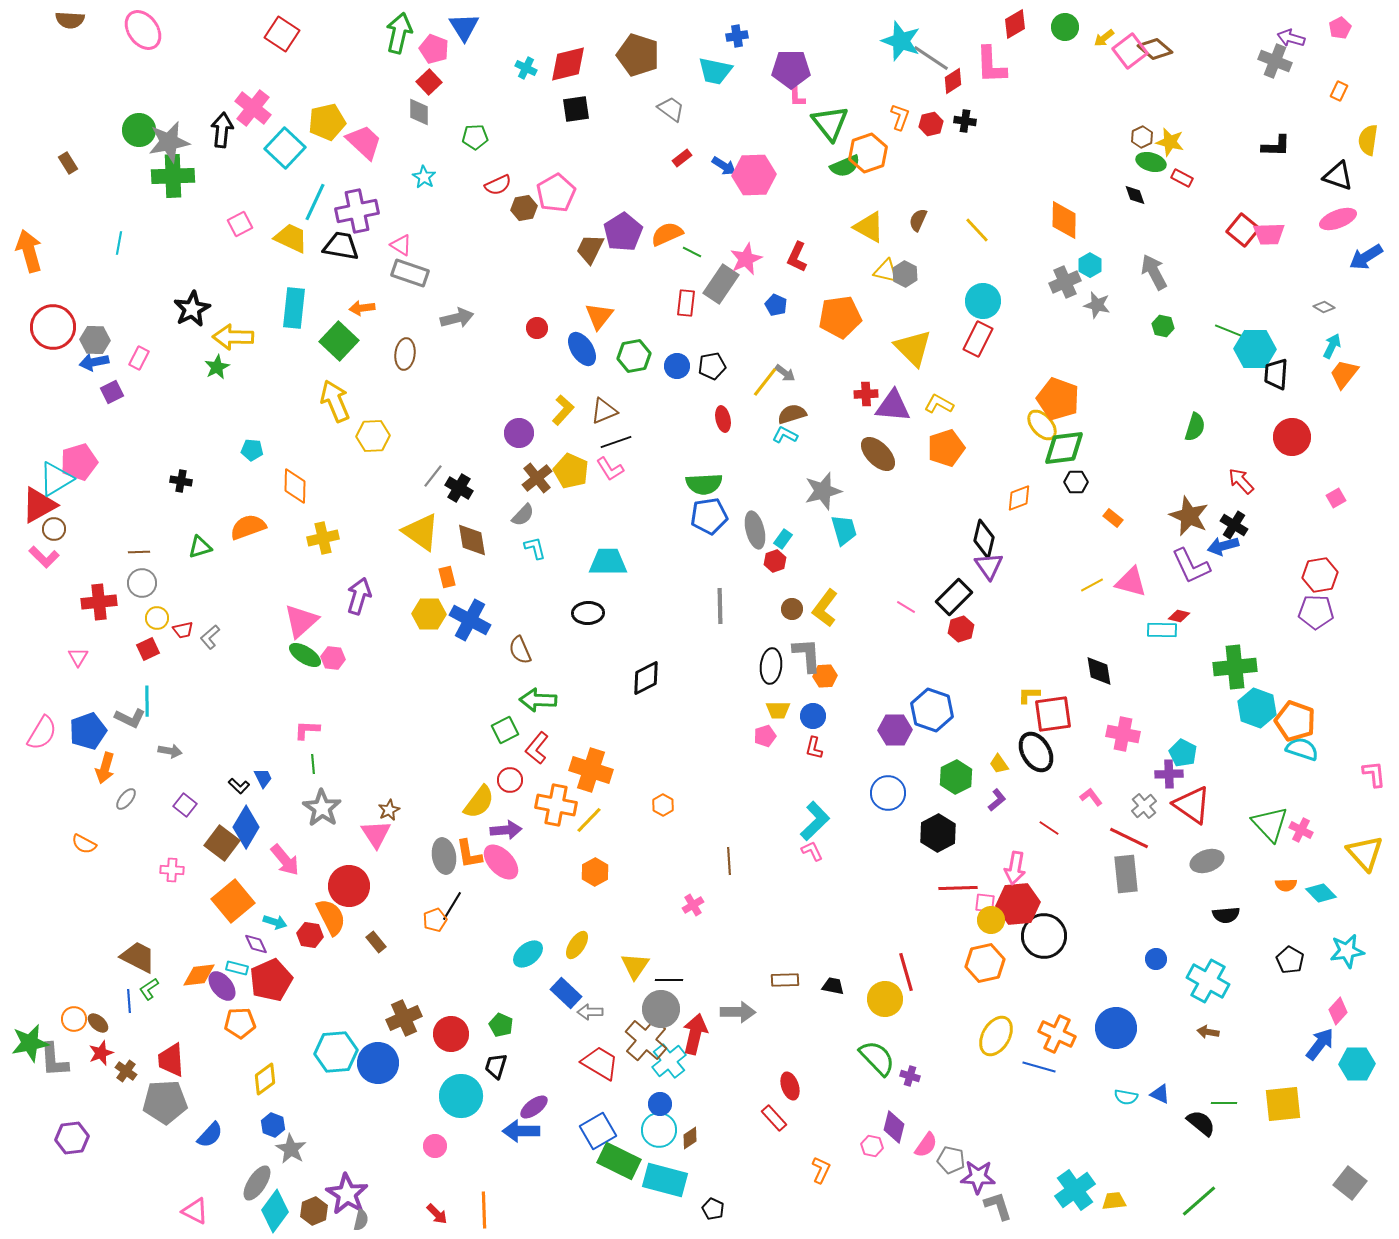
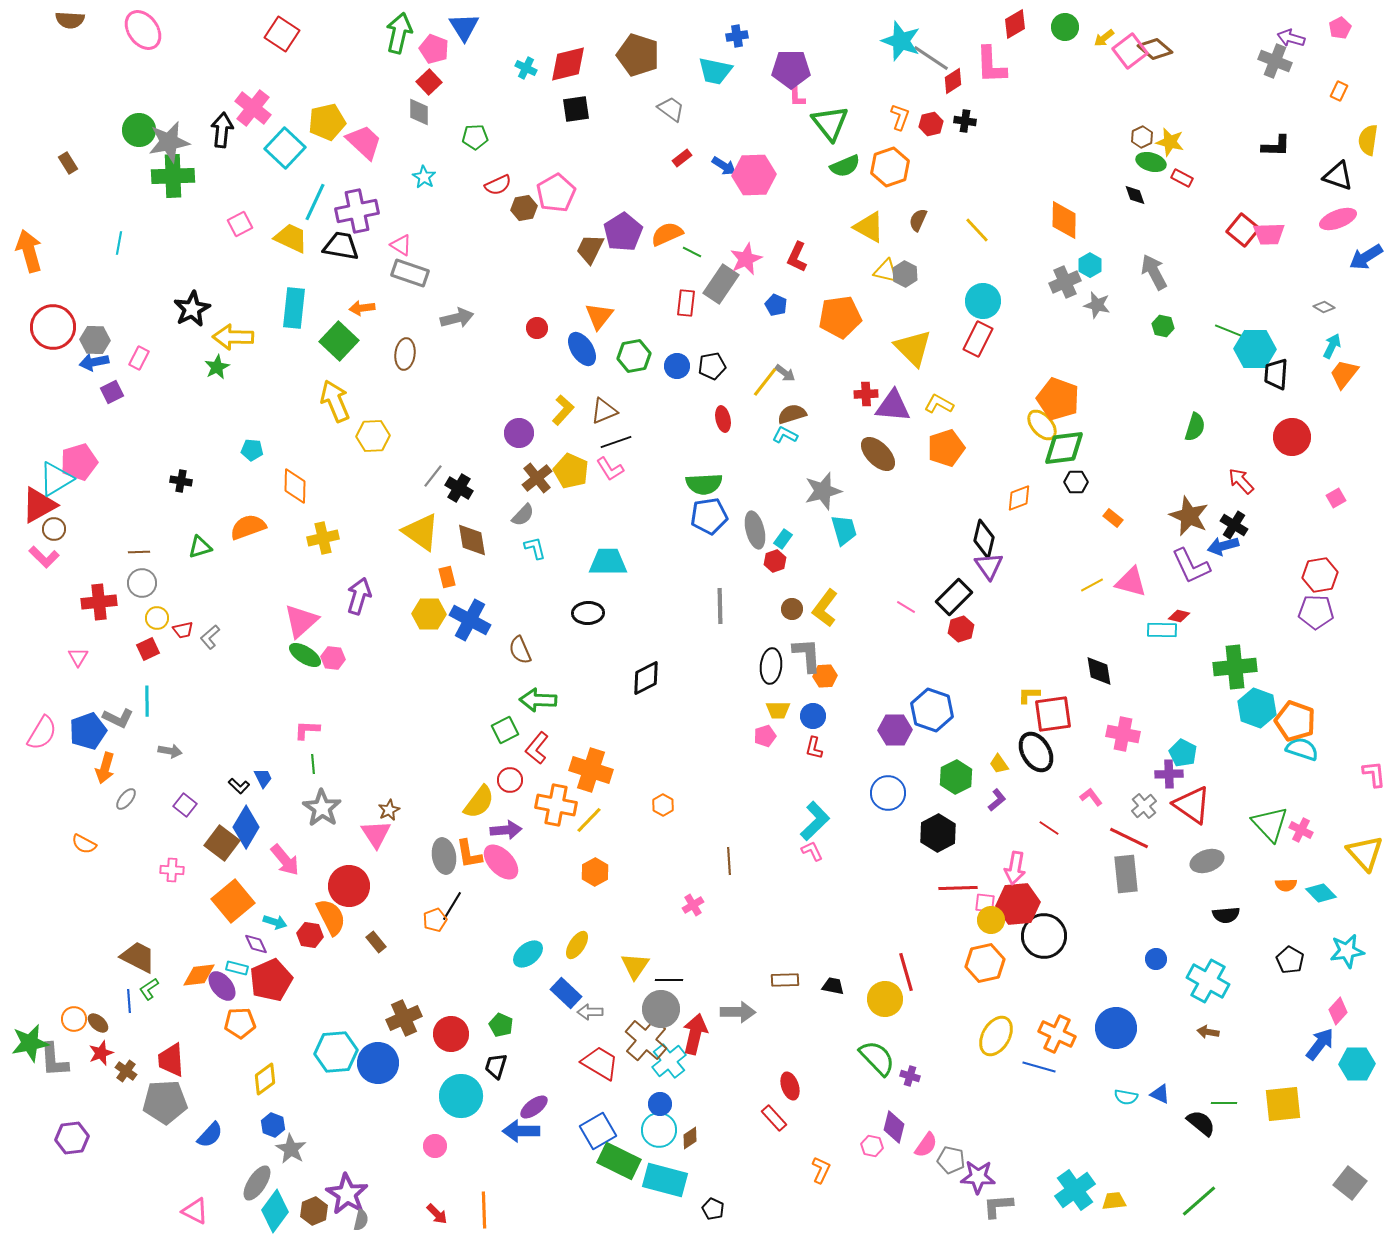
orange hexagon at (868, 153): moved 22 px right, 14 px down
gray L-shape at (130, 718): moved 12 px left
gray L-shape at (998, 1206): rotated 76 degrees counterclockwise
